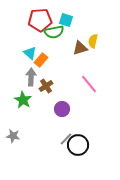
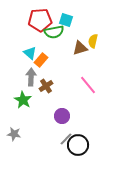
pink line: moved 1 px left, 1 px down
purple circle: moved 7 px down
gray star: moved 1 px right, 2 px up
